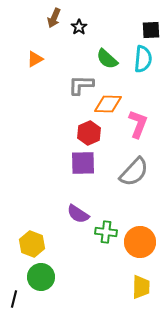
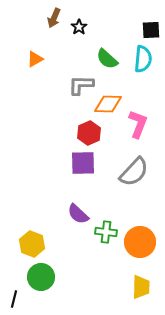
purple semicircle: rotated 10 degrees clockwise
